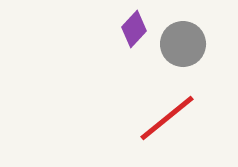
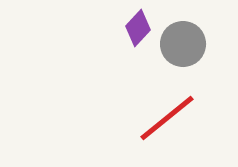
purple diamond: moved 4 px right, 1 px up
